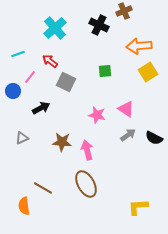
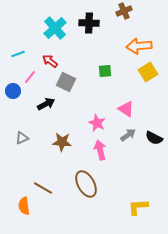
black cross: moved 10 px left, 2 px up; rotated 24 degrees counterclockwise
black arrow: moved 5 px right, 4 px up
pink star: moved 8 px down; rotated 12 degrees clockwise
pink arrow: moved 13 px right
